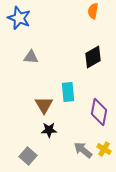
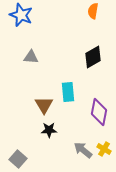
blue star: moved 2 px right, 3 px up
gray square: moved 10 px left, 3 px down
